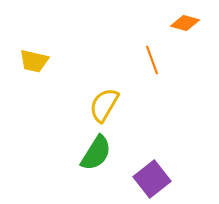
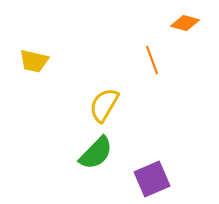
green semicircle: rotated 12 degrees clockwise
purple square: rotated 15 degrees clockwise
